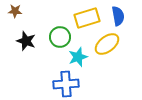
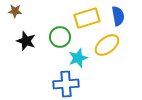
yellow ellipse: moved 1 px down
cyan star: moved 1 px down
